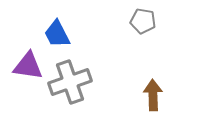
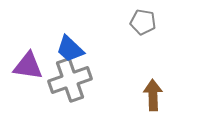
gray pentagon: moved 1 px down
blue trapezoid: moved 13 px right, 15 px down; rotated 20 degrees counterclockwise
gray cross: moved 2 px up
